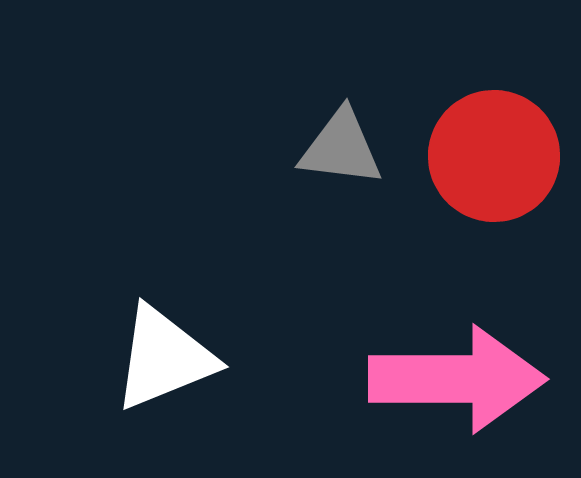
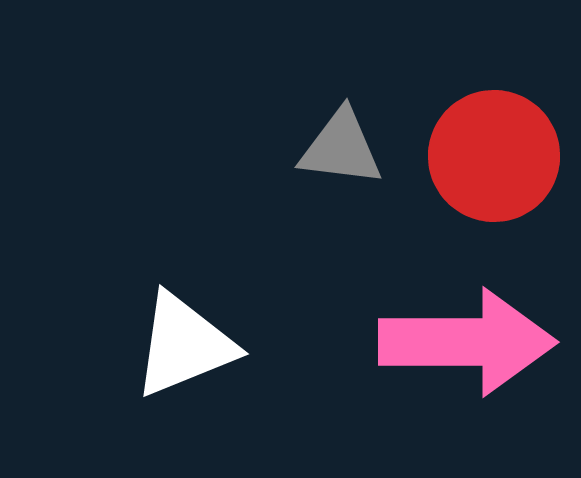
white triangle: moved 20 px right, 13 px up
pink arrow: moved 10 px right, 37 px up
